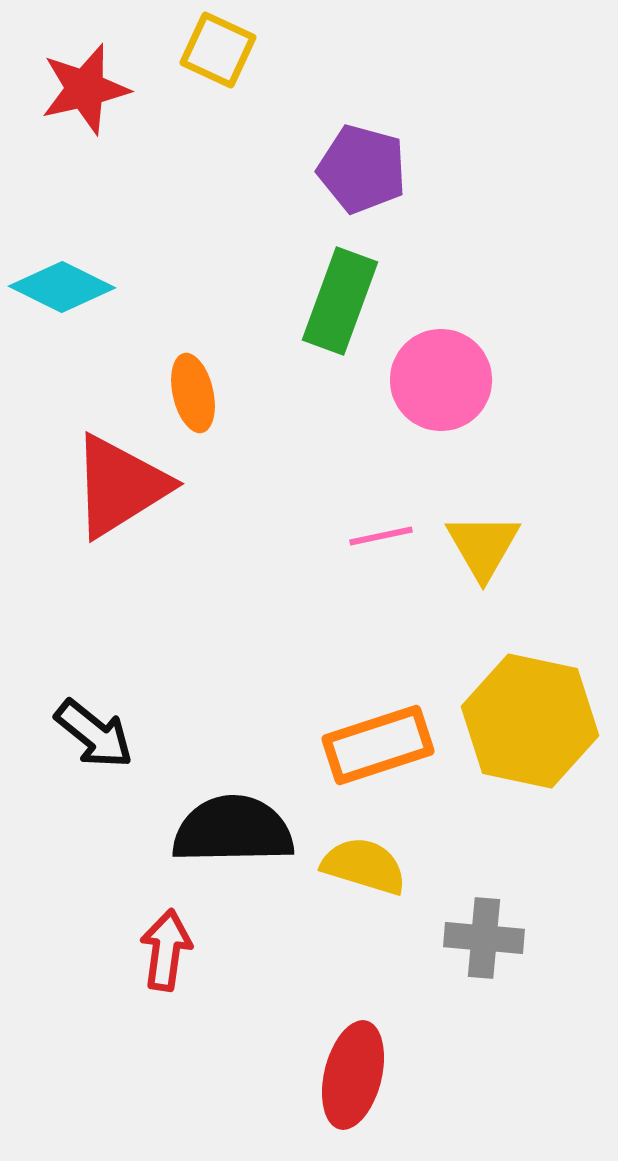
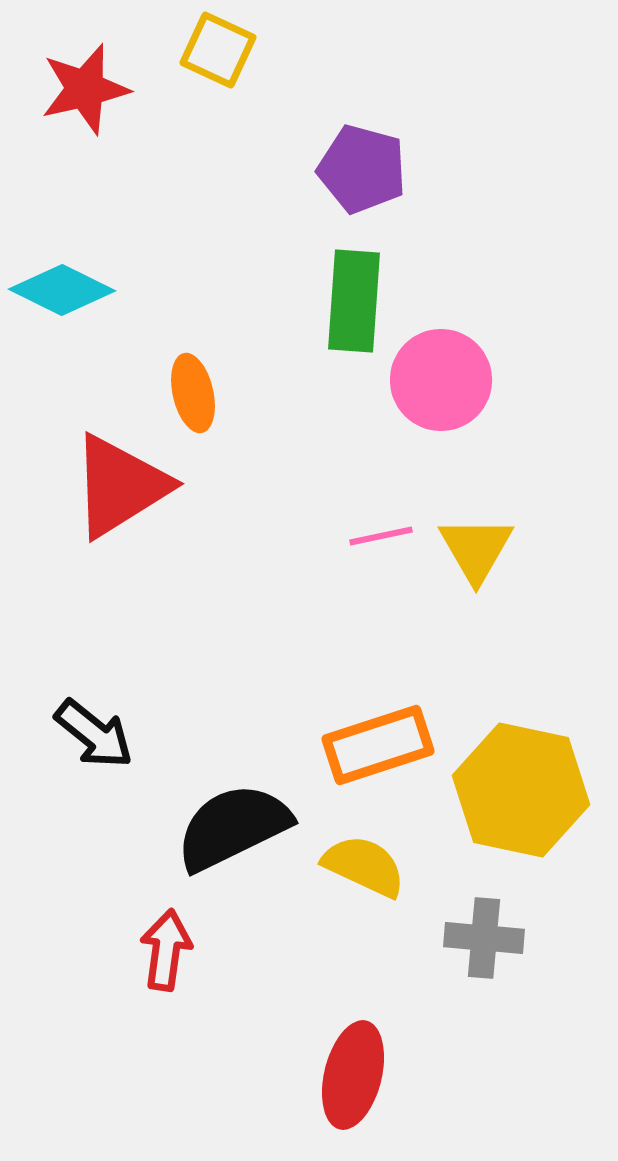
cyan diamond: moved 3 px down
green rectangle: moved 14 px right; rotated 16 degrees counterclockwise
yellow triangle: moved 7 px left, 3 px down
yellow hexagon: moved 9 px left, 69 px down
black semicircle: moved 3 px up; rotated 25 degrees counterclockwise
yellow semicircle: rotated 8 degrees clockwise
